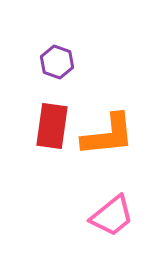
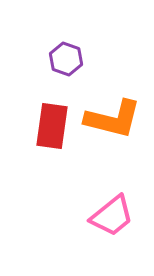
purple hexagon: moved 9 px right, 3 px up
orange L-shape: moved 5 px right, 16 px up; rotated 20 degrees clockwise
